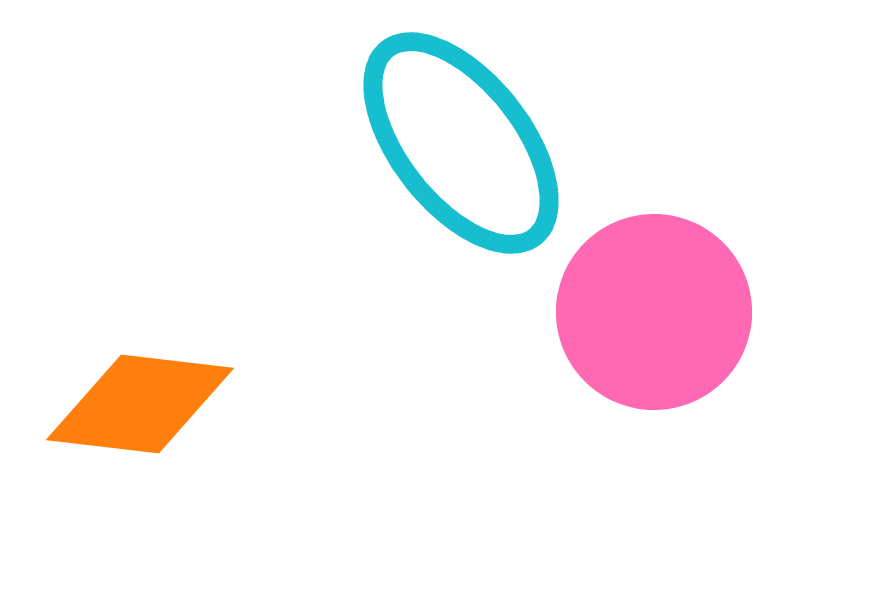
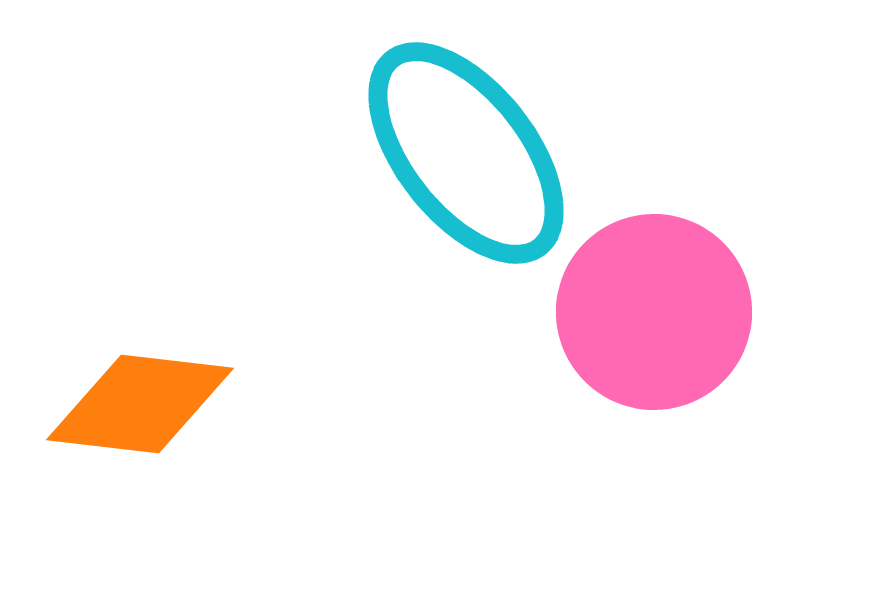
cyan ellipse: moved 5 px right, 10 px down
